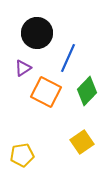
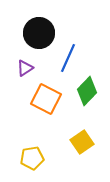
black circle: moved 2 px right
purple triangle: moved 2 px right
orange square: moved 7 px down
yellow pentagon: moved 10 px right, 3 px down
